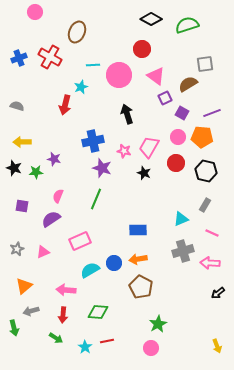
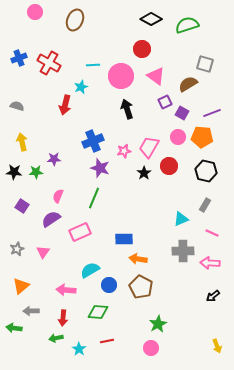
brown ellipse at (77, 32): moved 2 px left, 12 px up
red cross at (50, 57): moved 1 px left, 6 px down
gray square at (205, 64): rotated 24 degrees clockwise
pink circle at (119, 75): moved 2 px right, 1 px down
purple square at (165, 98): moved 4 px down
black arrow at (127, 114): moved 5 px up
blue cross at (93, 141): rotated 10 degrees counterclockwise
yellow arrow at (22, 142): rotated 78 degrees clockwise
pink star at (124, 151): rotated 24 degrees counterclockwise
purple star at (54, 159): rotated 16 degrees counterclockwise
red circle at (176, 163): moved 7 px left, 3 px down
black star at (14, 168): moved 4 px down; rotated 14 degrees counterclockwise
purple star at (102, 168): moved 2 px left
black star at (144, 173): rotated 16 degrees clockwise
green line at (96, 199): moved 2 px left, 1 px up
purple square at (22, 206): rotated 24 degrees clockwise
blue rectangle at (138, 230): moved 14 px left, 9 px down
pink rectangle at (80, 241): moved 9 px up
gray cross at (183, 251): rotated 15 degrees clockwise
pink triangle at (43, 252): rotated 32 degrees counterclockwise
orange arrow at (138, 259): rotated 18 degrees clockwise
blue circle at (114, 263): moved 5 px left, 22 px down
orange triangle at (24, 286): moved 3 px left
black arrow at (218, 293): moved 5 px left, 3 px down
gray arrow at (31, 311): rotated 14 degrees clockwise
red arrow at (63, 315): moved 3 px down
green arrow at (14, 328): rotated 112 degrees clockwise
green arrow at (56, 338): rotated 136 degrees clockwise
cyan star at (85, 347): moved 6 px left, 2 px down
